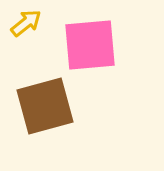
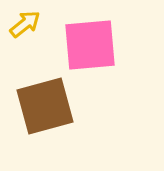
yellow arrow: moved 1 px left, 1 px down
